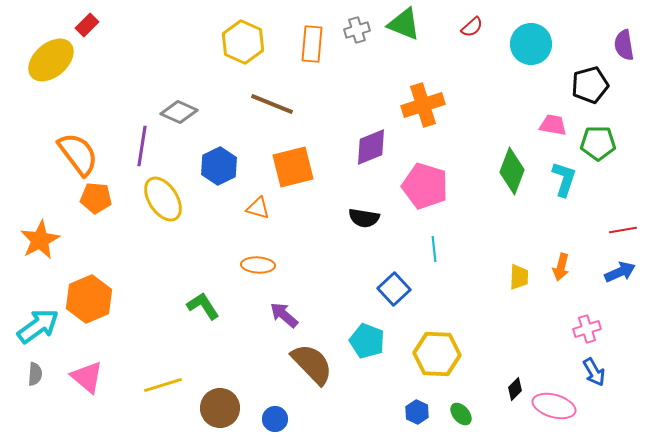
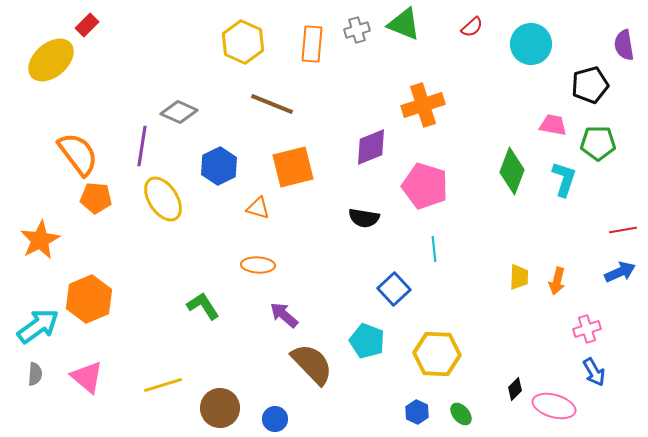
orange arrow at (561, 267): moved 4 px left, 14 px down
